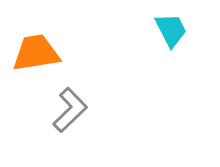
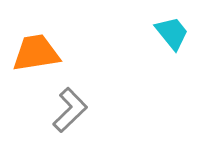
cyan trapezoid: moved 1 px right, 3 px down; rotated 12 degrees counterclockwise
